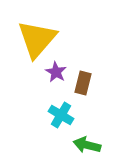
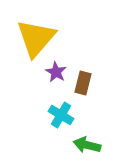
yellow triangle: moved 1 px left, 1 px up
